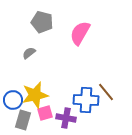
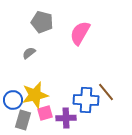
purple cross: rotated 12 degrees counterclockwise
